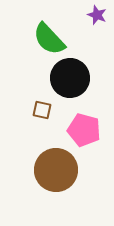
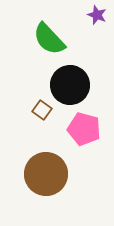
black circle: moved 7 px down
brown square: rotated 24 degrees clockwise
pink pentagon: moved 1 px up
brown circle: moved 10 px left, 4 px down
